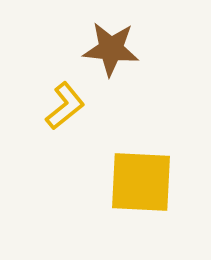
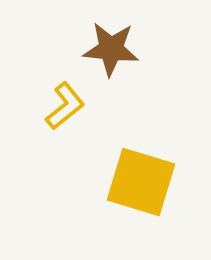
yellow square: rotated 14 degrees clockwise
